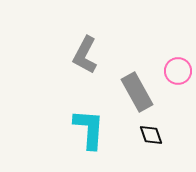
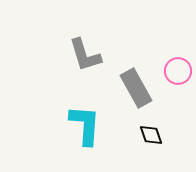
gray L-shape: rotated 45 degrees counterclockwise
gray rectangle: moved 1 px left, 4 px up
cyan L-shape: moved 4 px left, 4 px up
